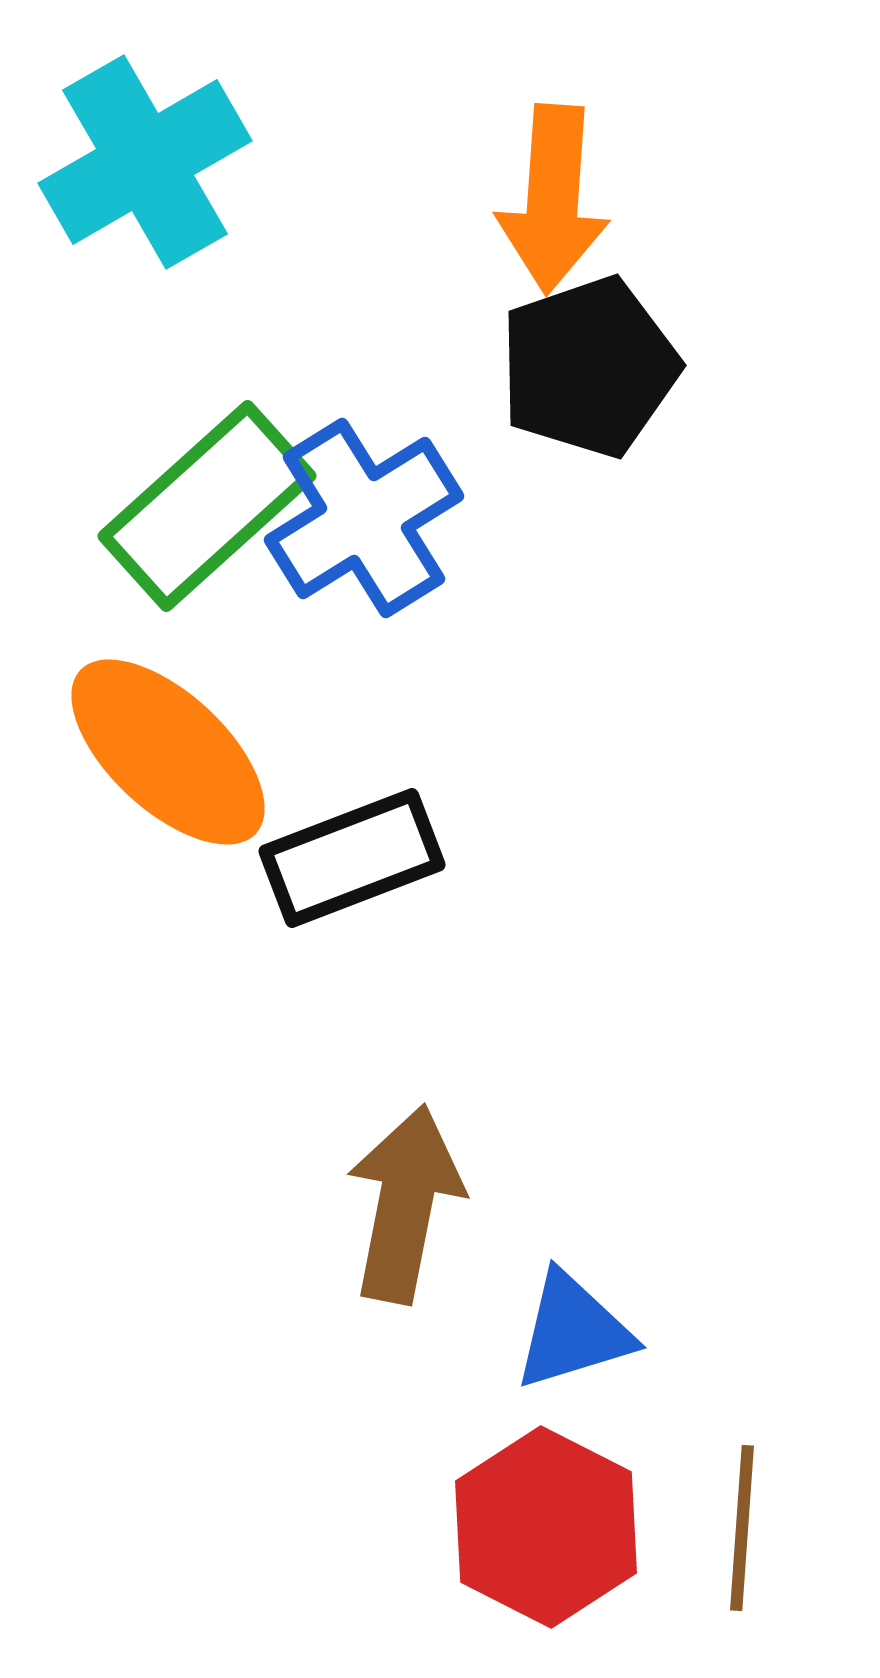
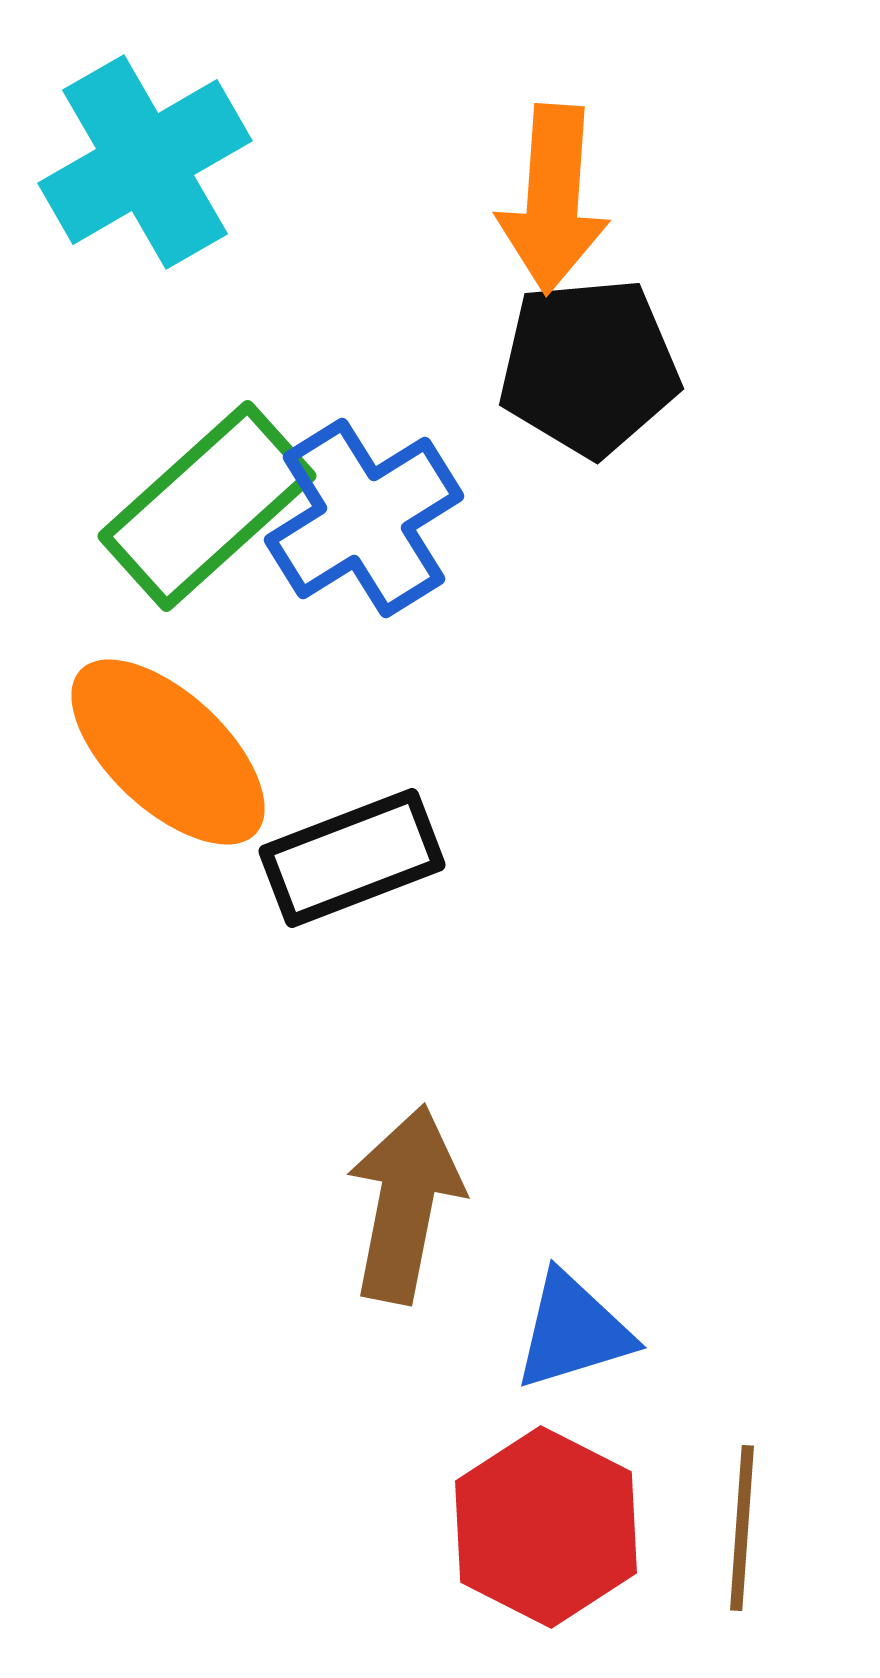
black pentagon: rotated 14 degrees clockwise
